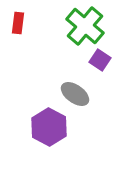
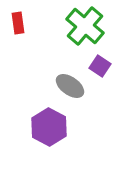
red rectangle: rotated 15 degrees counterclockwise
purple square: moved 6 px down
gray ellipse: moved 5 px left, 8 px up
